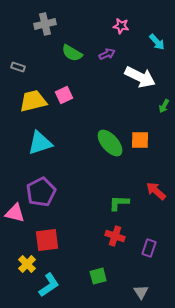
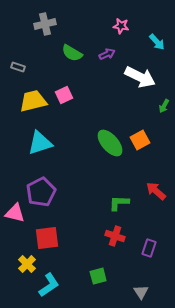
orange square: rotated 30 degrees counterclockwise
red square: moved 2 px up
